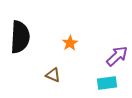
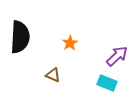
cyan rectangle: rotated 30 degrees clockwise
